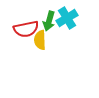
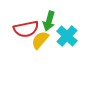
cyan cross: moved 18 px down; rotated 15 degrees counterclockwise
yellow semicircle: rotated 42 degrees clockwise
